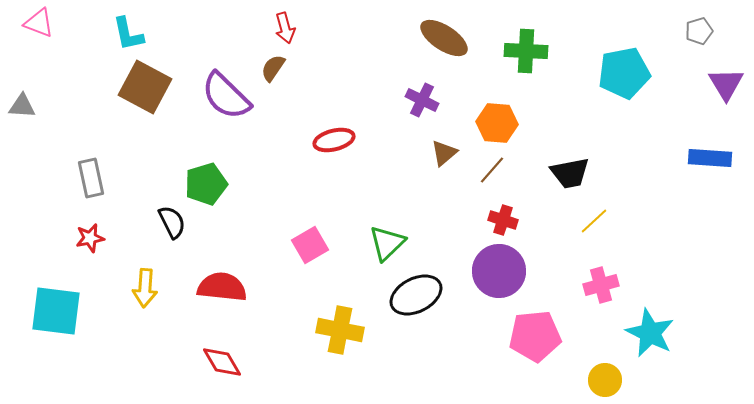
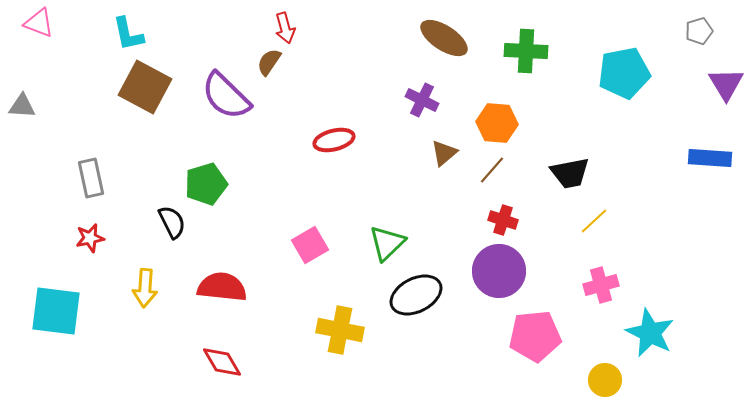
brown semicircle: moved 4 px left, 6 px up
